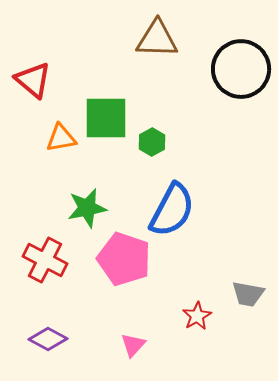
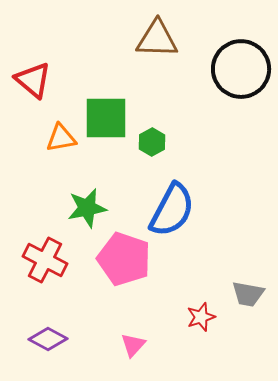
red star: moved 4 px right, 1 px down; rotated 12 degrees clockwise
